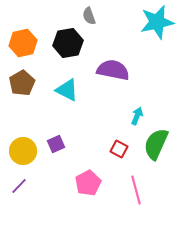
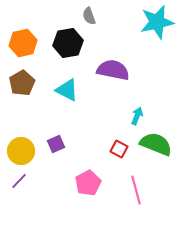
green semicircle: rotated 88 degrees clockwise
yellow circle: moved 2 px left
purple line: moved 5 px up
